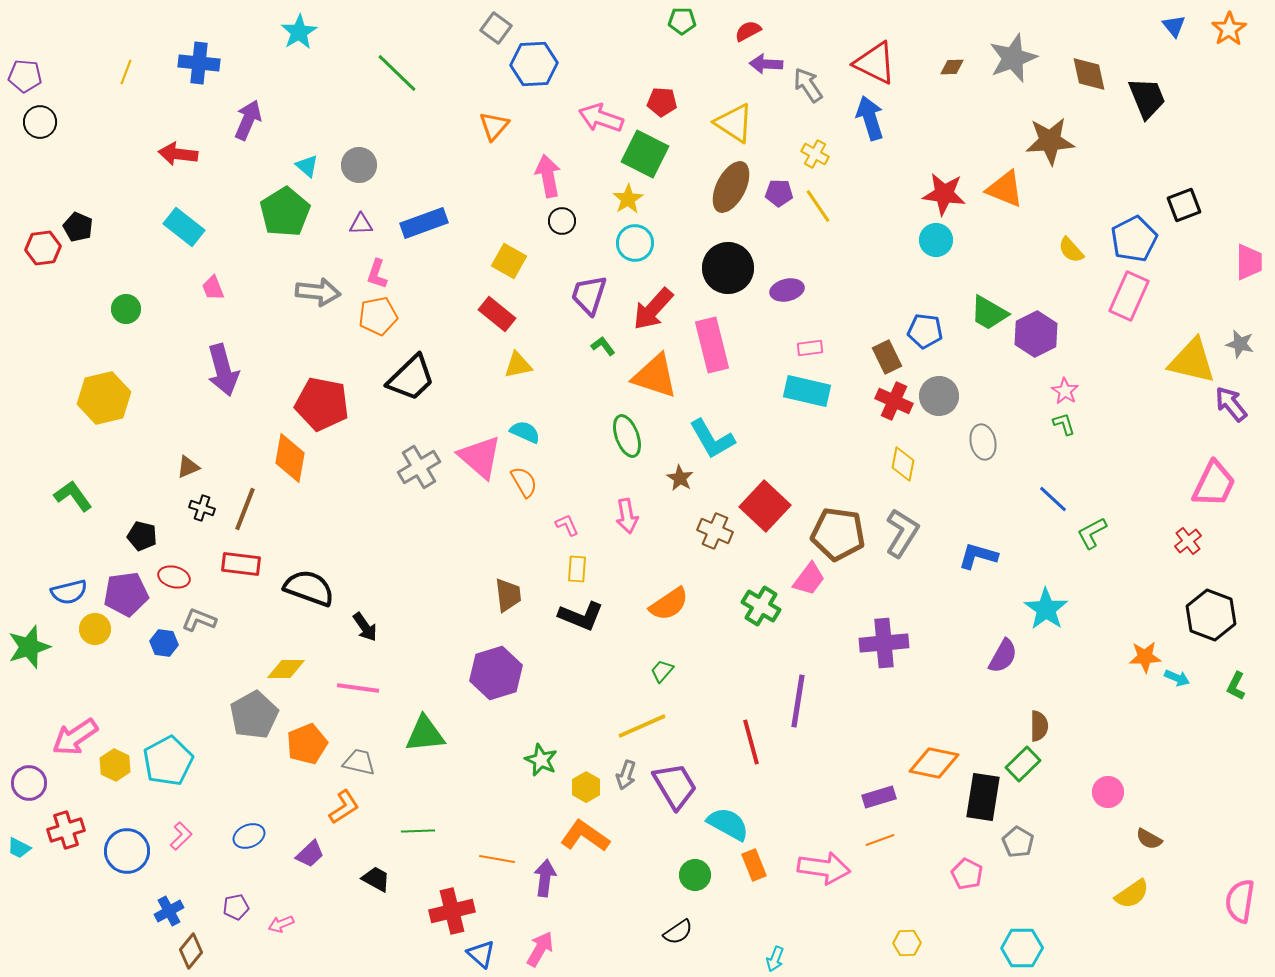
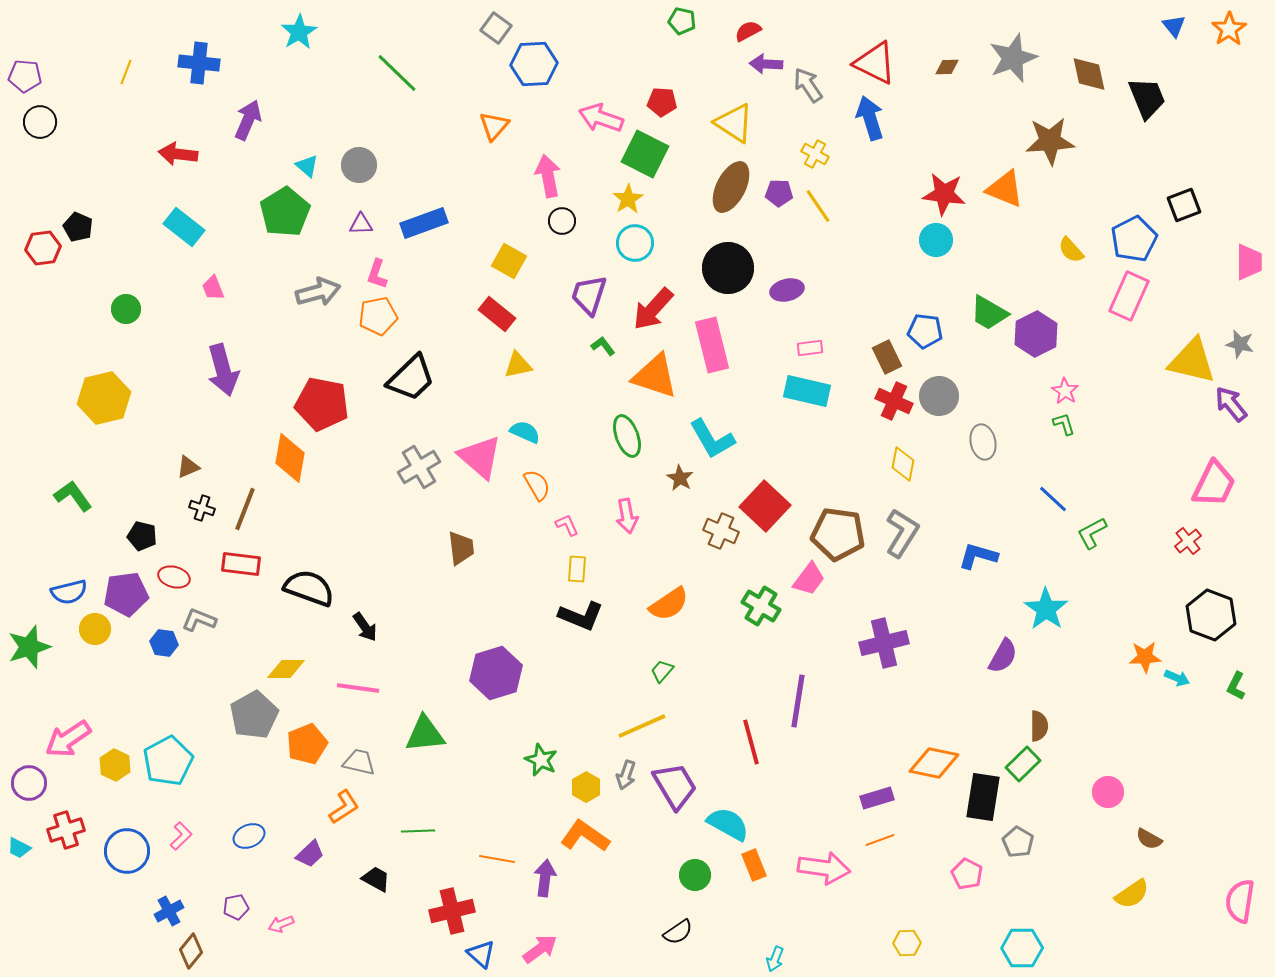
green pentagon at (682, 21): rotated 12 degrees clockwise
brown diamond at (952, 67): moved 5 px left
gray arrow at (318, 292): rotated 21 degrees counterclockwise
orange semicircle at (524, 482): moved 13 px right, 3 px down
brown cross at (715, 531): moved 6 px right
brown trapezoid at (508, 595): moved 47 px left, 47 px up
purple cross at (884, 643): rotated 9 degrees counterclockwise
pink arrow at (75, 737): moved 7 px left, 2 px down
purple rectangle at (879, 797): moved 2 px left, 1 px down
pink arrow at (540, 949): rotated 24 degrees clockwise
